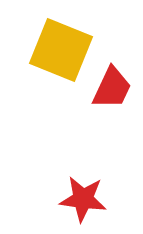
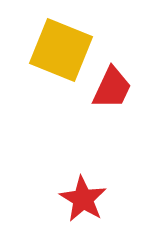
red star: rotated 24 degrees clockwise
